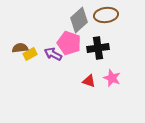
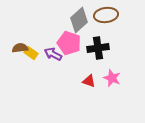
yellow rectangle: moved 1 px right, 1 px up; rotated 64 degrees clockwise
